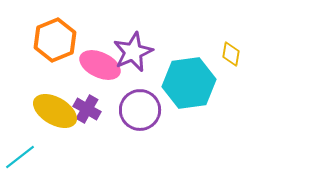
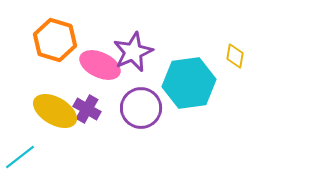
orange hexagon: rotated 21 degrees counterclockwise
yellow diamond: moved 4 px right, 2 px down
purple circle: moved 1 px right, 2 px up
